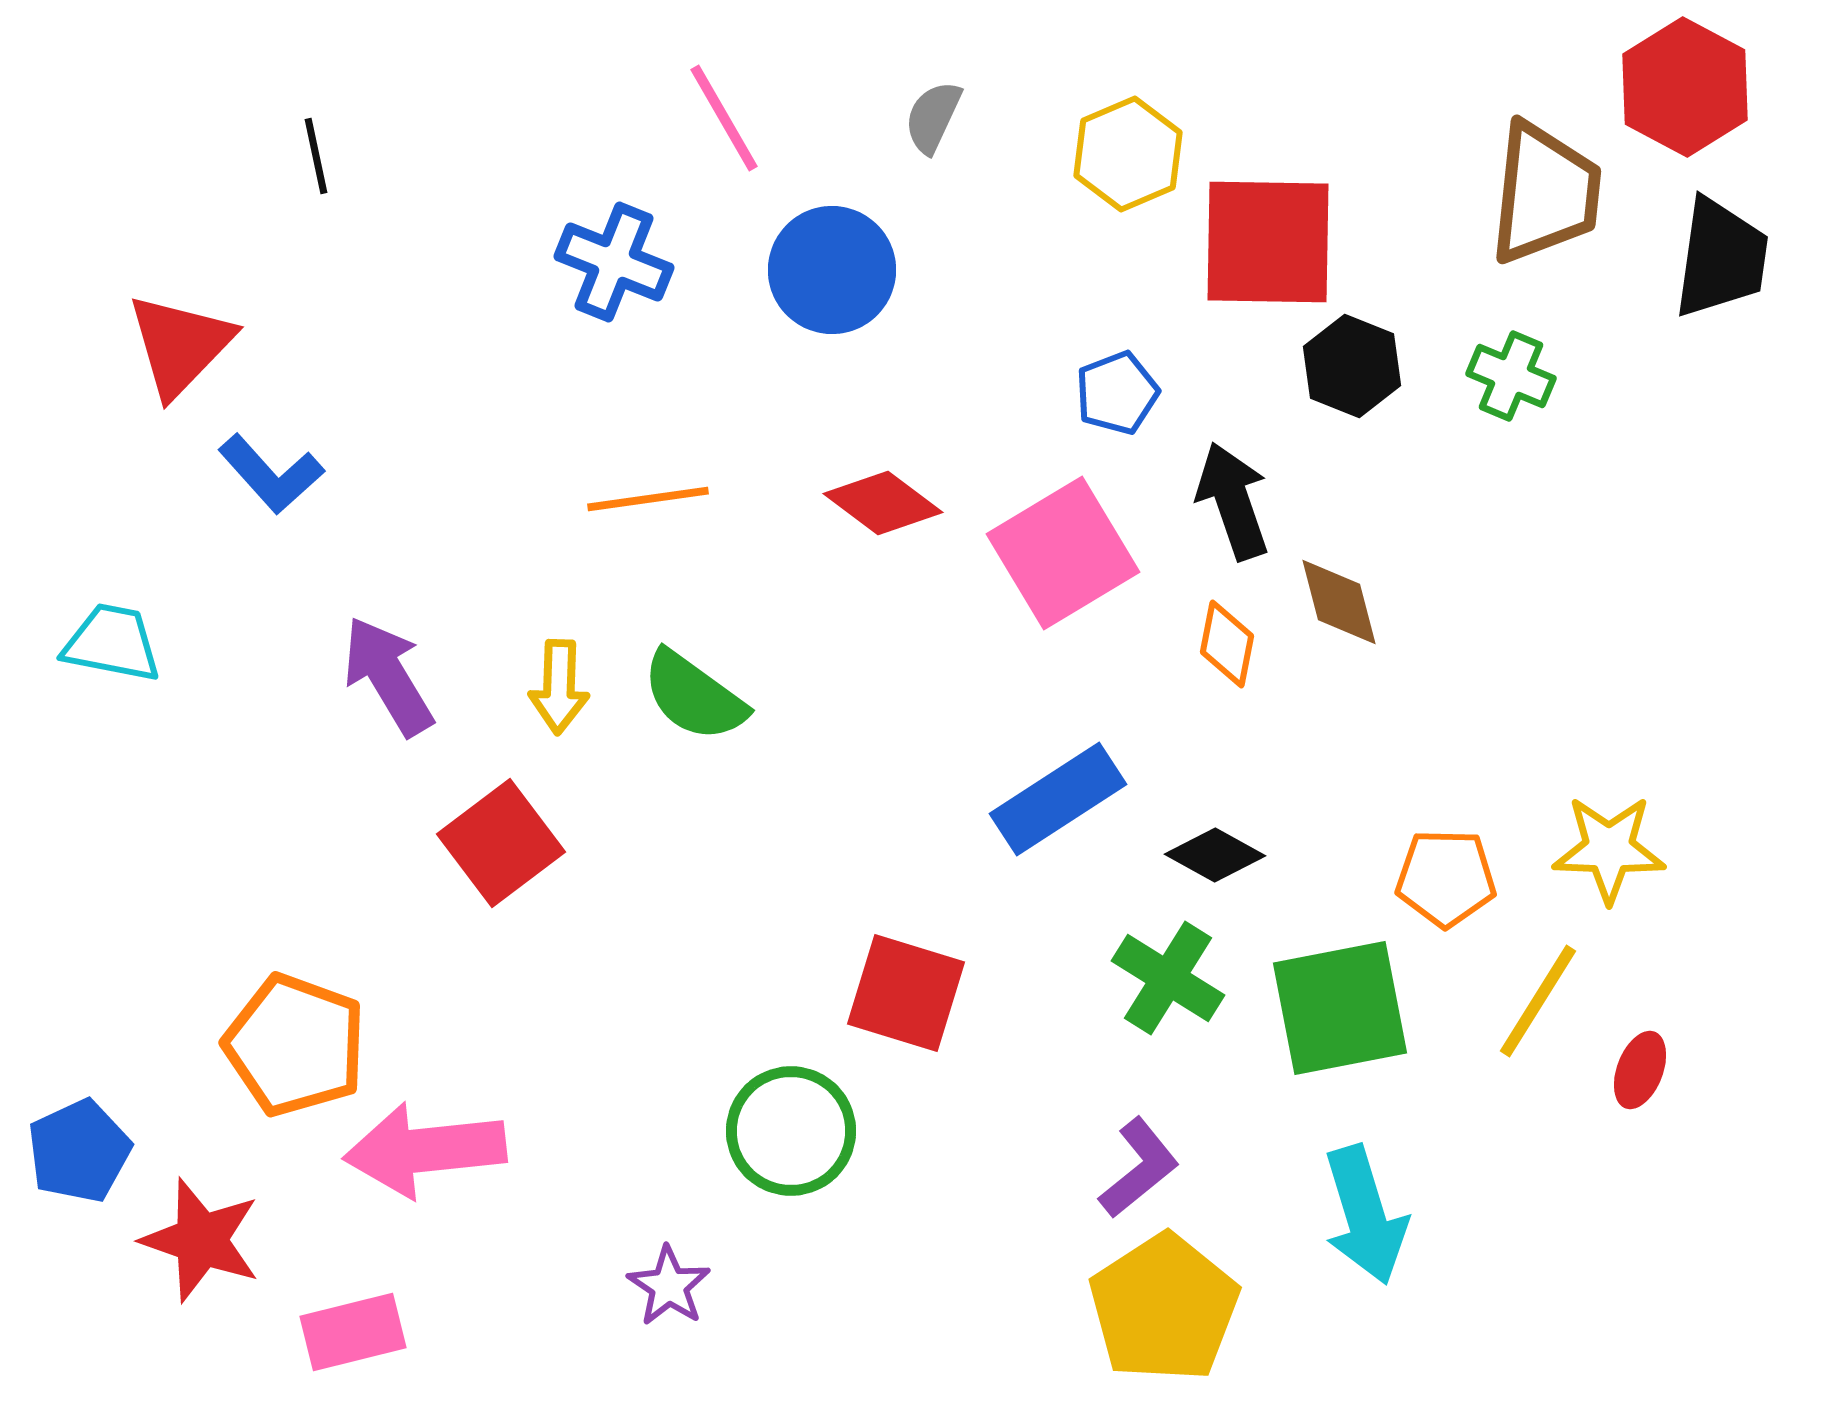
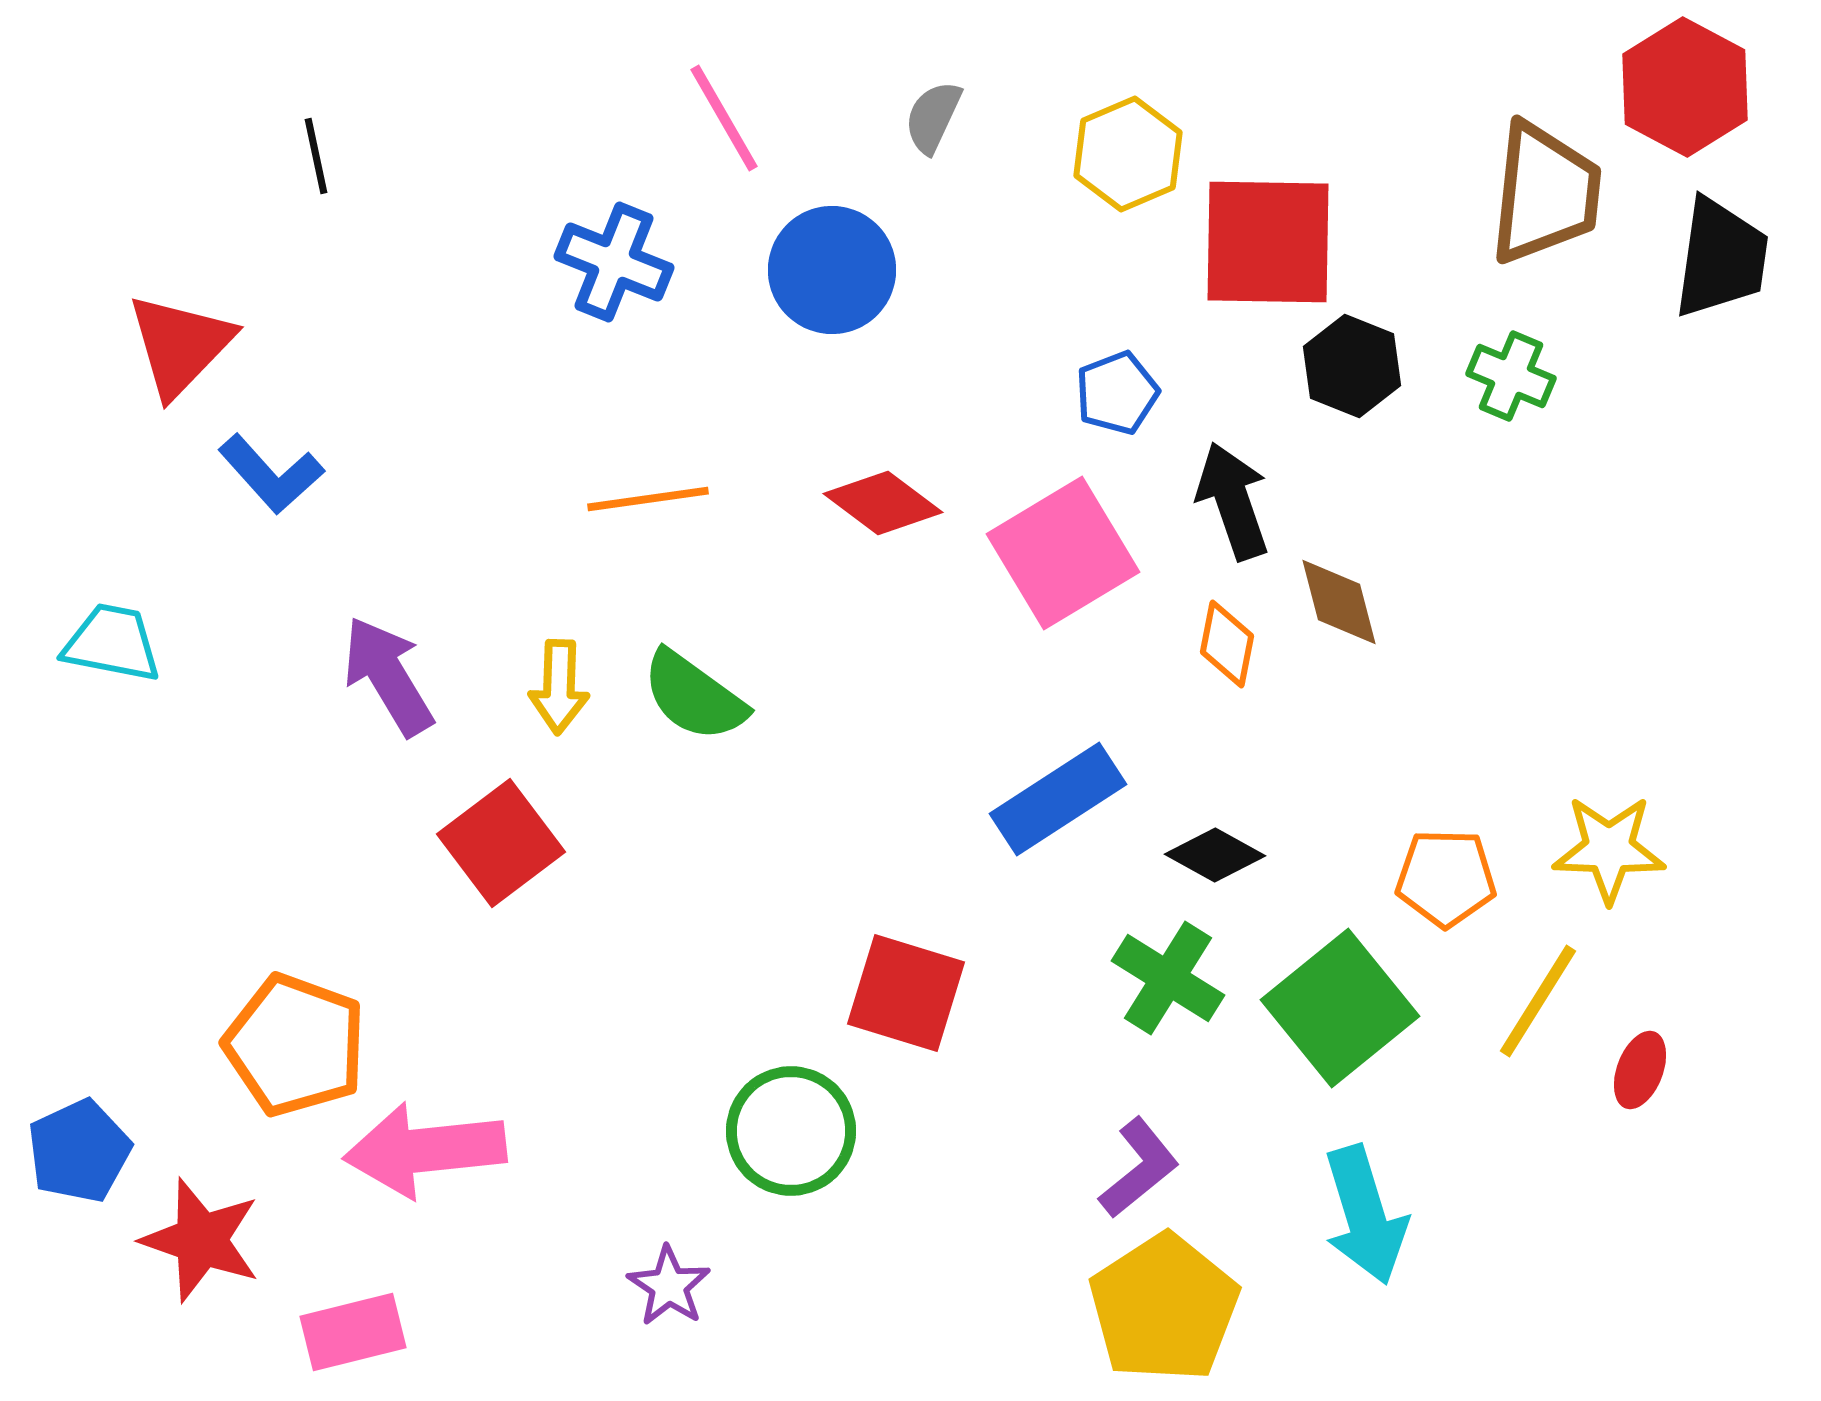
green square at (1340, 1008): rotated 28 degrees counterclockwise
